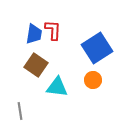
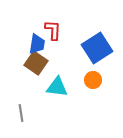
blue trapezoid: moved 3 px right, 10 px down
brown square: moved 2 px up
gray line: moved 1 px right, 2 px down
